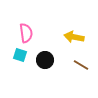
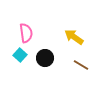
yellow arrow: rotated 24 degrees clockwise
cyan square: rotated 24 degrees clockwise
black circle: moved 2 px up
